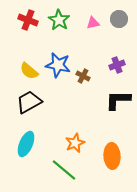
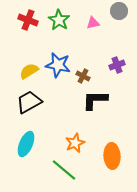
gray circle: moved 8 px up
yellow semicircle: rotated 108 degrees clockwise
black L-shape: moved 23 px left
